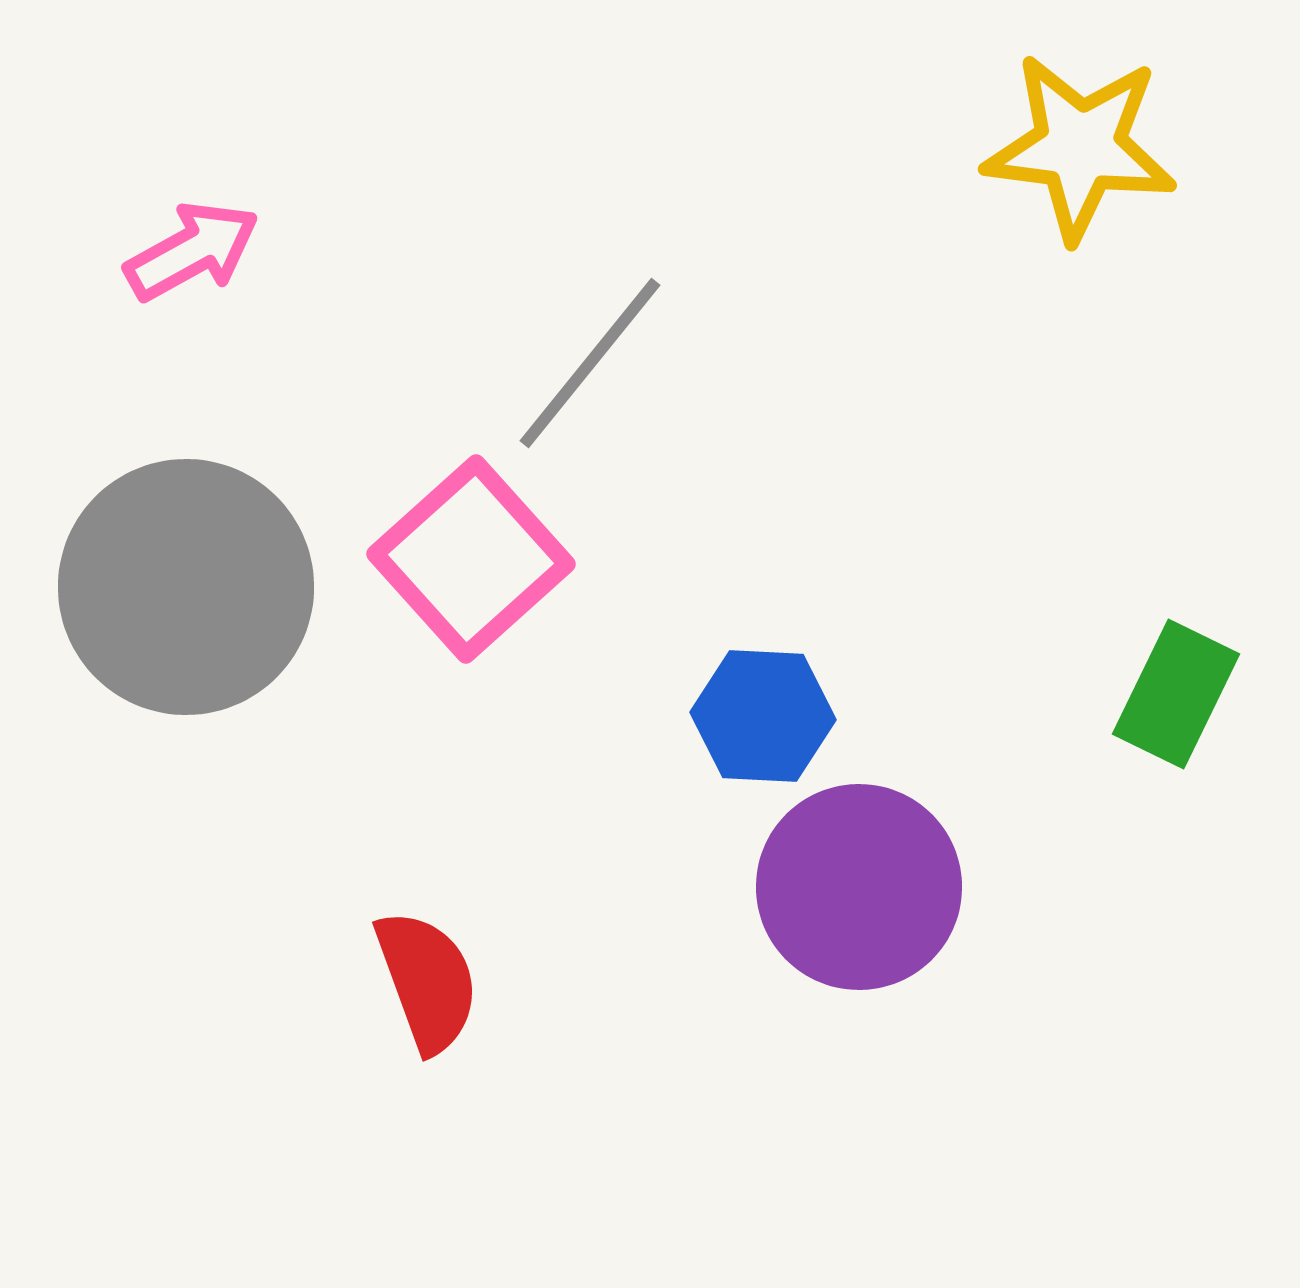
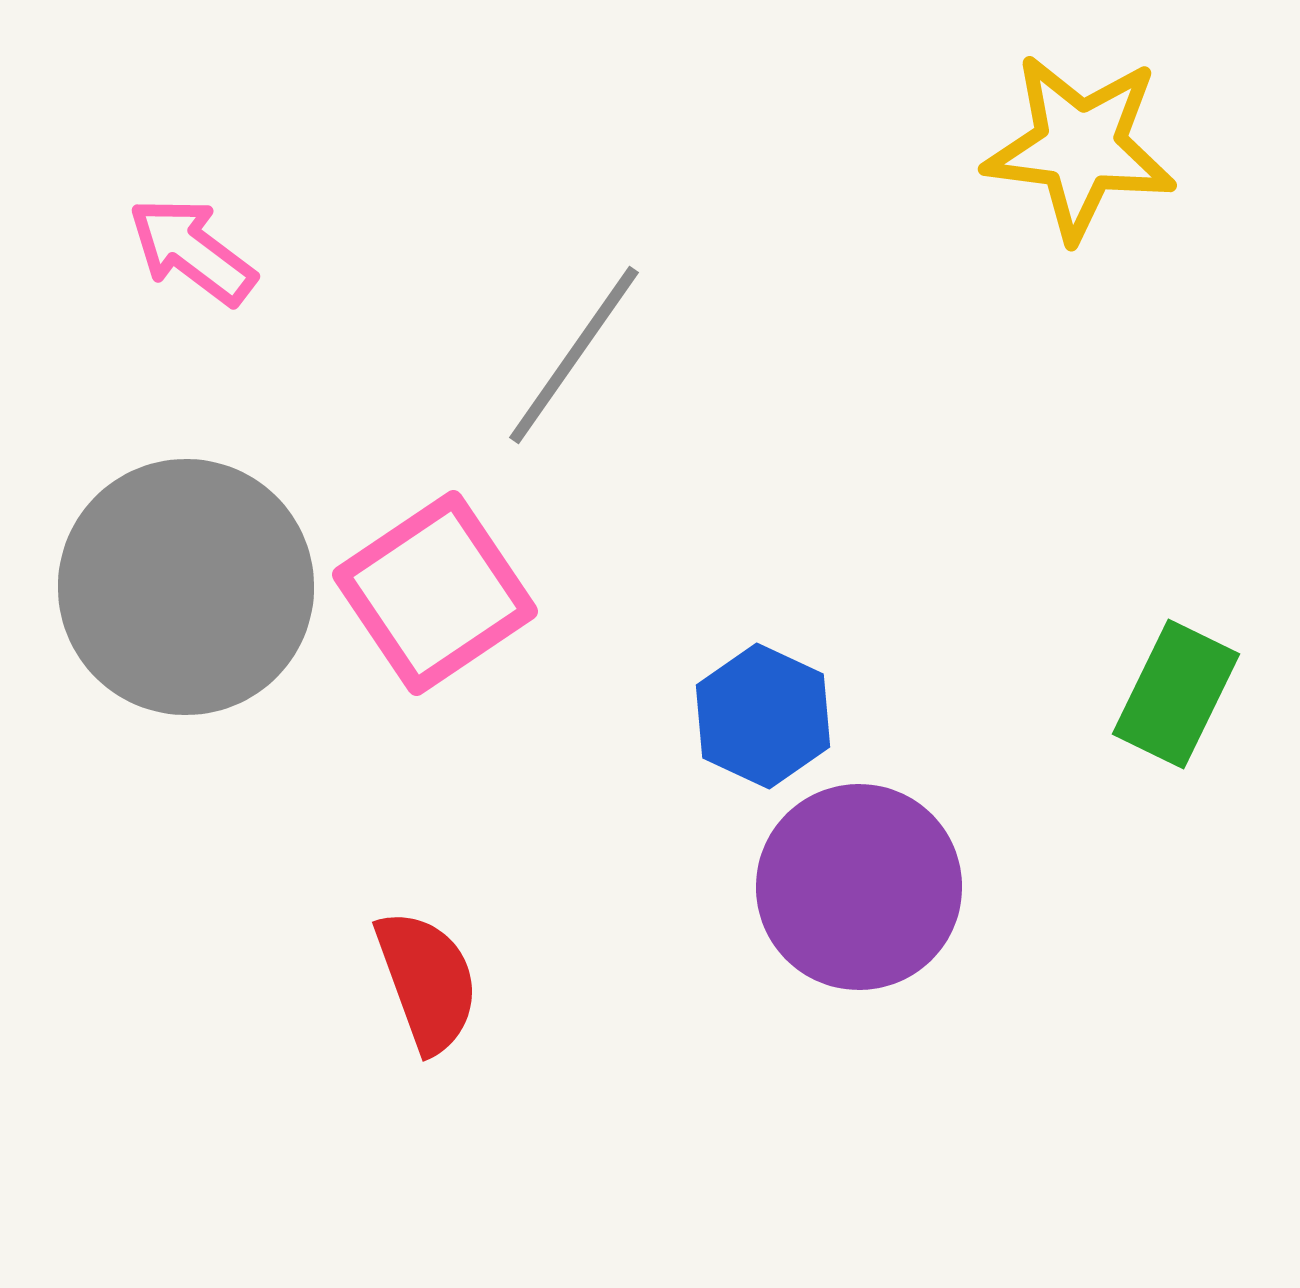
pink arrow: rotated 114 degrees counterclockwise
gray line: moved 16 px left, 8 px up; rotated 4 degrees counterclockwise
pink square: moved 36 px left, 34 px down; rotated 8 degrees clockwise
blue hexagon: rotated 22 degrees clockwise
